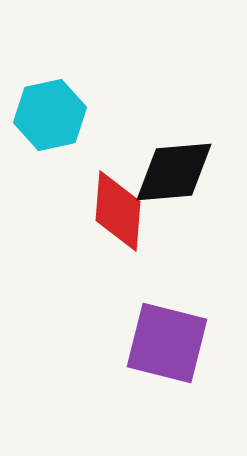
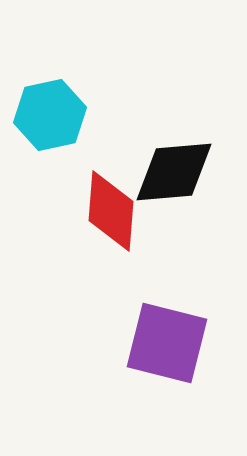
red diamond: moved 7 px left
